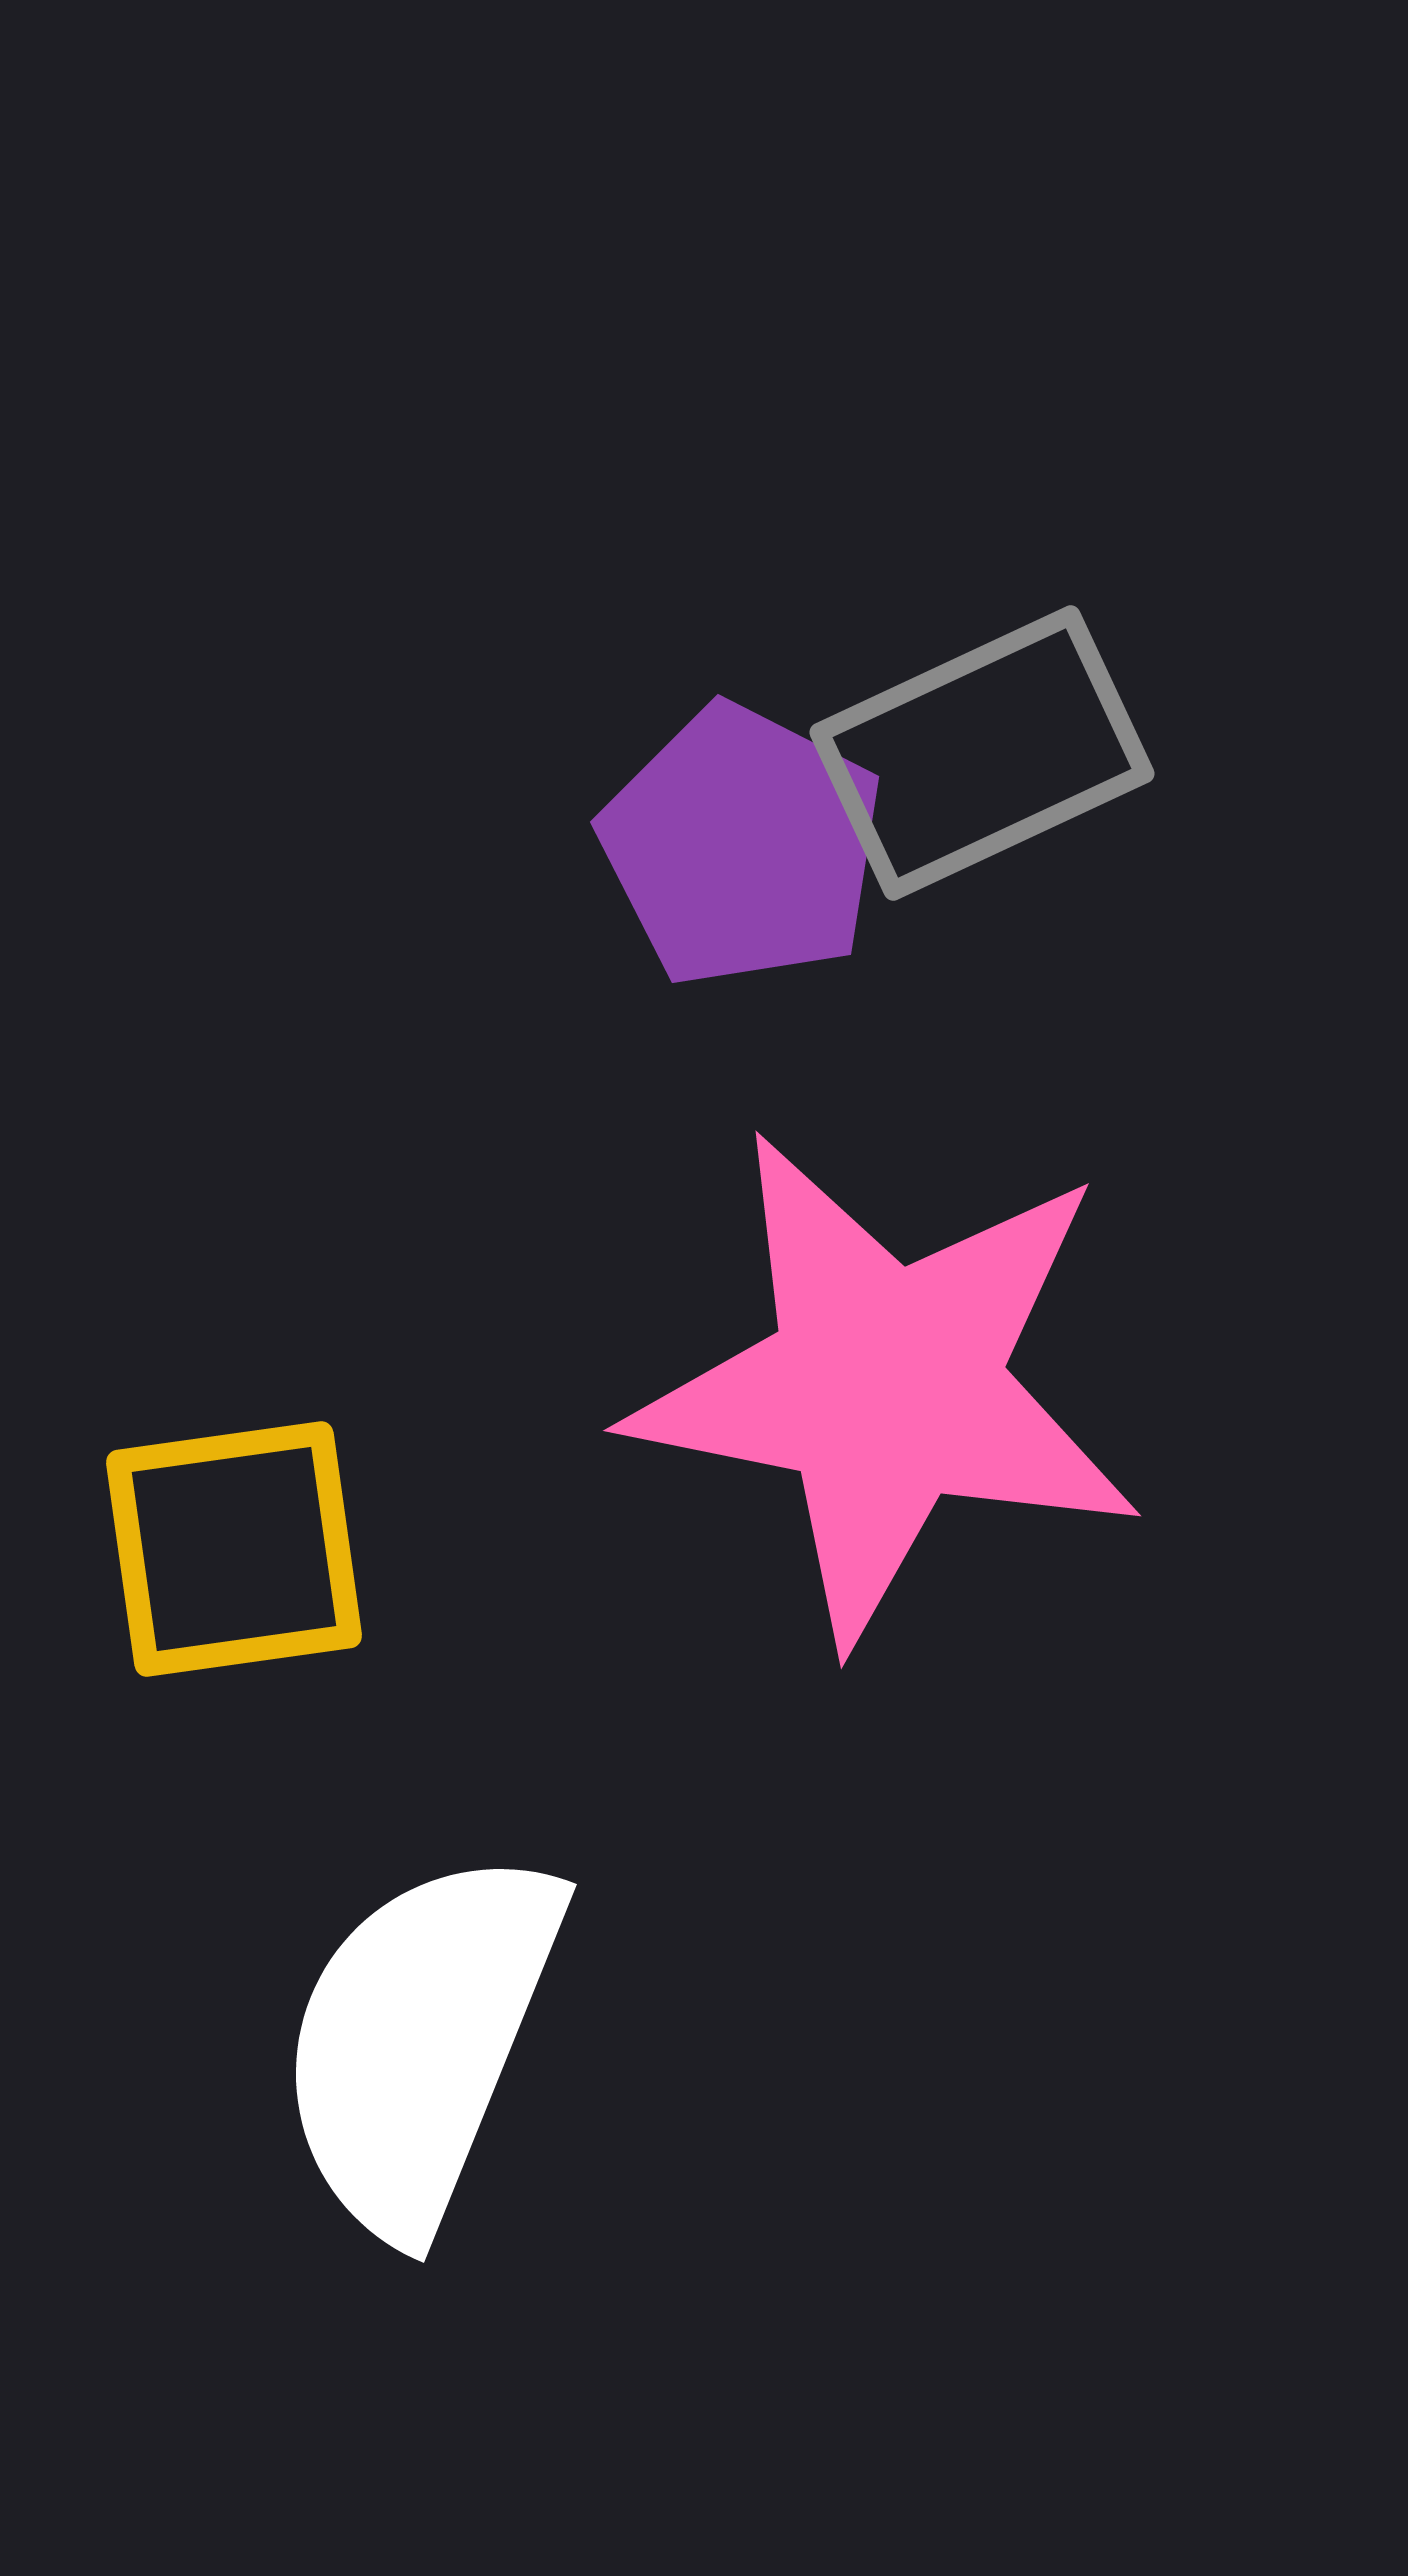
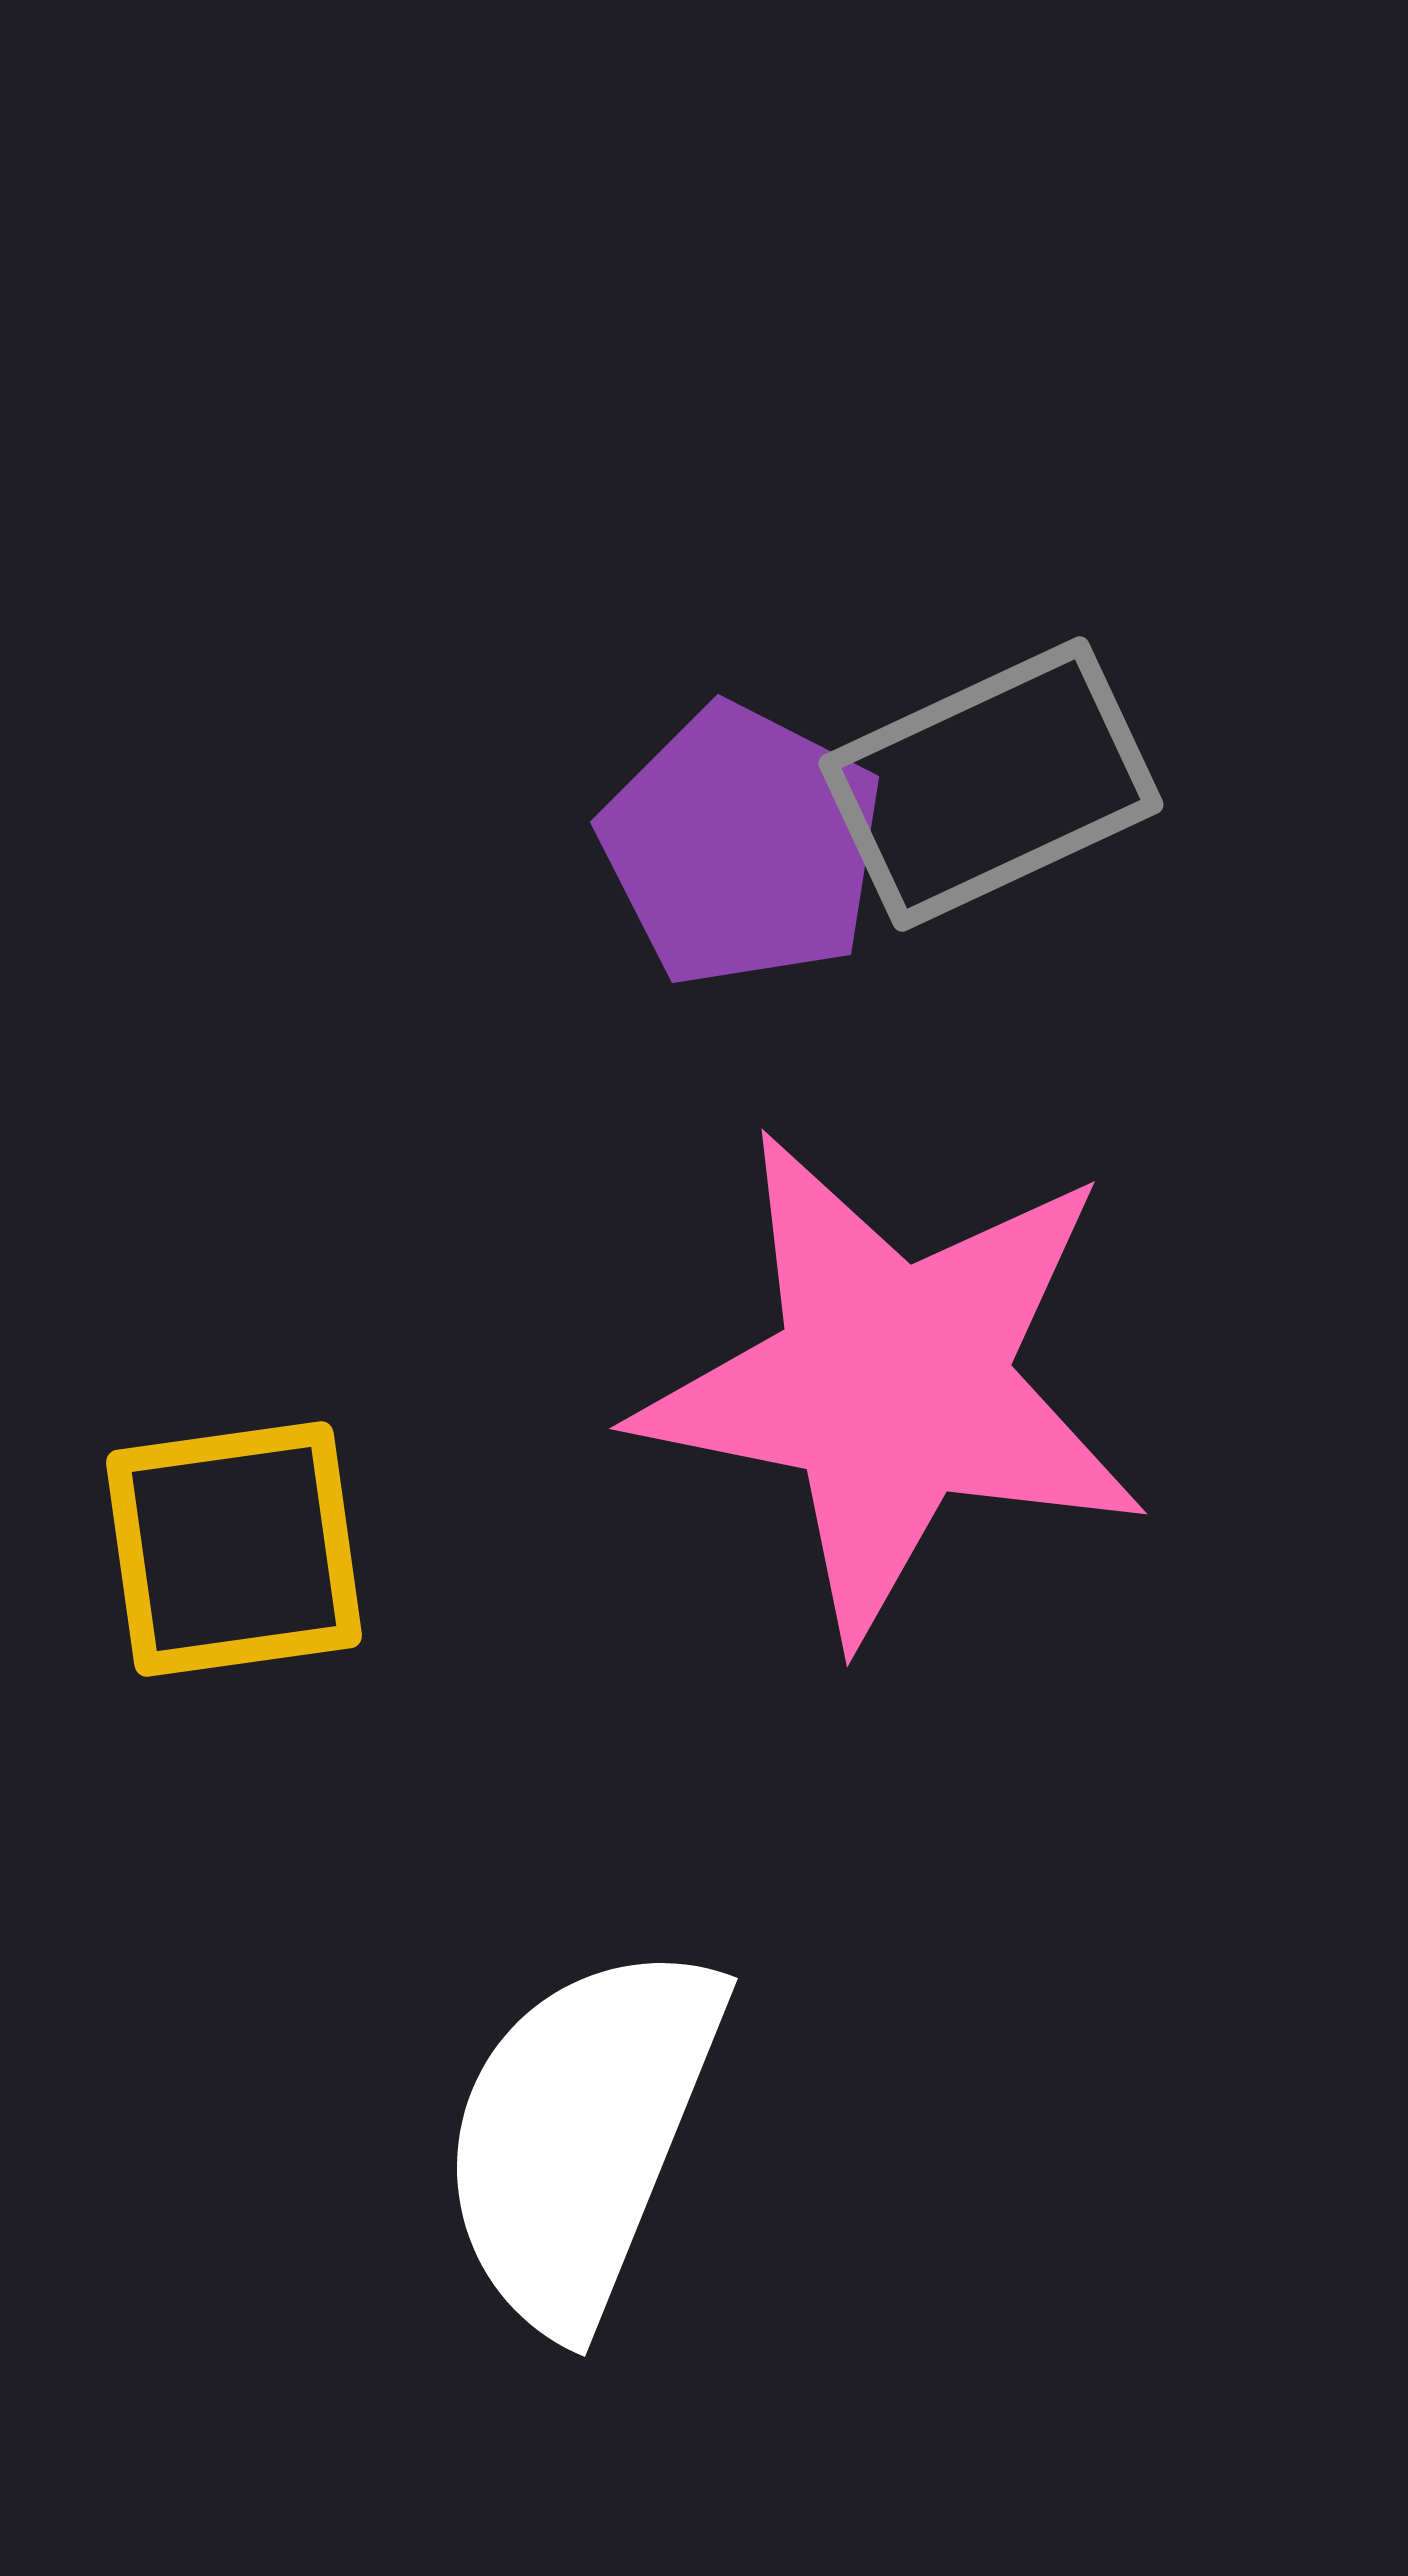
gray rectangle: moved 9 px right, 31 px down
pink star: moved 6 px right, 2 px up
white semicircle: moved 161 px right, 94 px down
